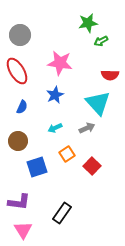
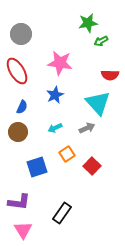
gray circle: moved 1 px right, 1 px up
brown circle: moved 9 px up
